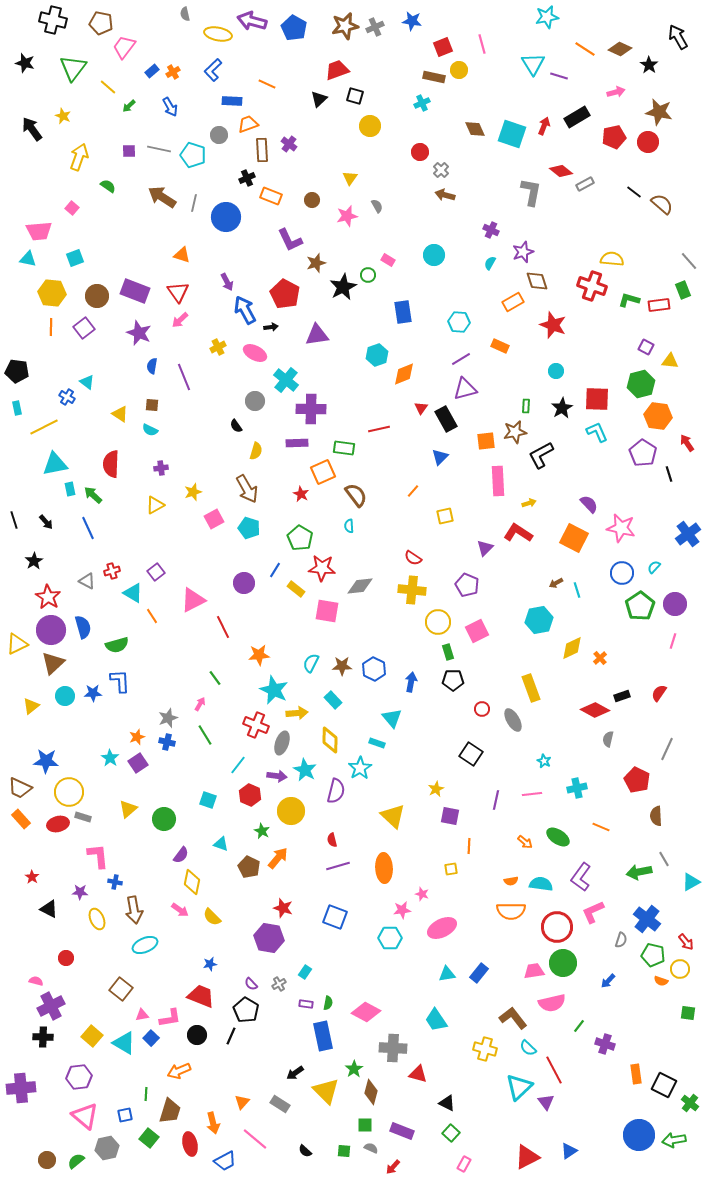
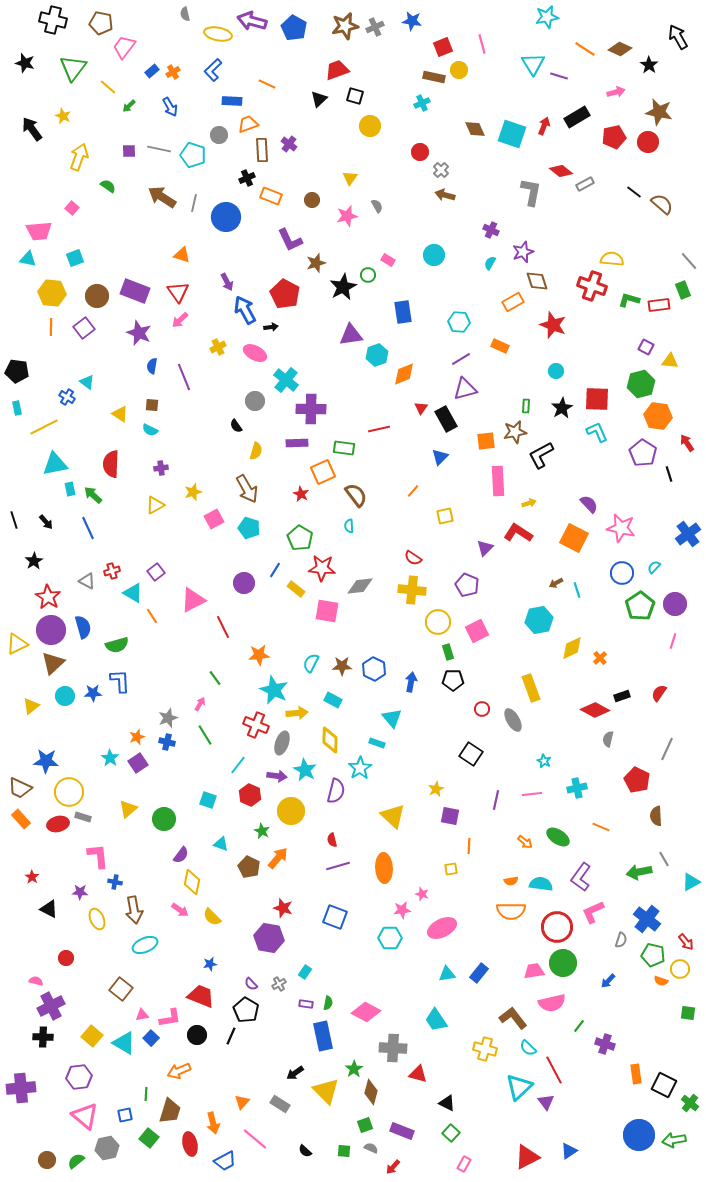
purple triangle at (317, 335): moved 34 px right
cyan rectangle at (333, 700): rotated 18 degrees counterclockwise
green square at (365, 1125): rotated 21 degrees counterclockwise
